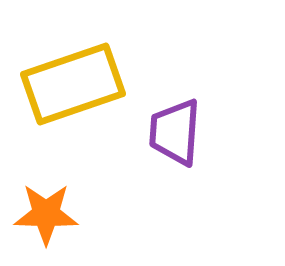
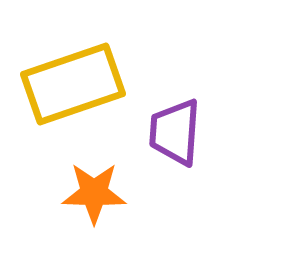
orange star: moved 48 px right, 21 px up
